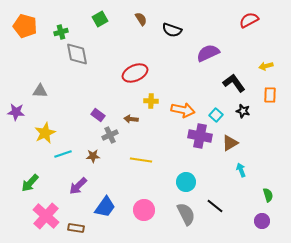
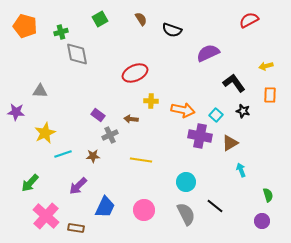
blue trapezoid: rotated 10 degrees counterclockwise
